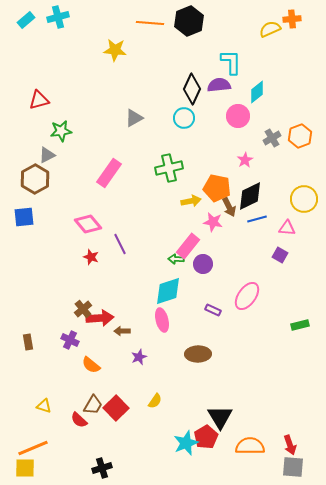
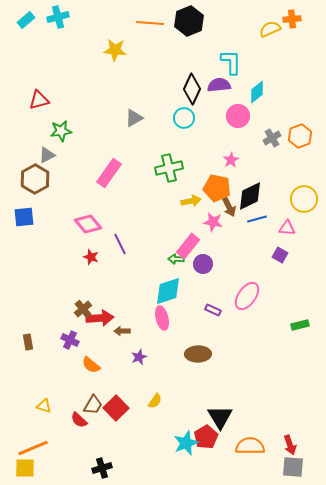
pink star at (245, 160): moved 14 px left
pink ellipse at (162, 320): moved 2 px up
